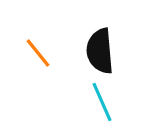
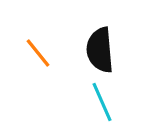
black semicircle: moved 1 px up
